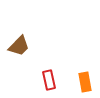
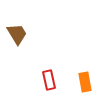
brown trapezoid: moved 2 px left, 12 px up; rotated 75 degrees counterclockwise
